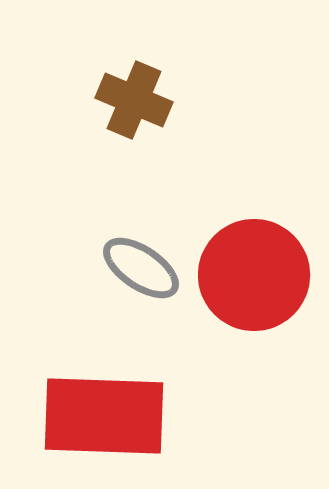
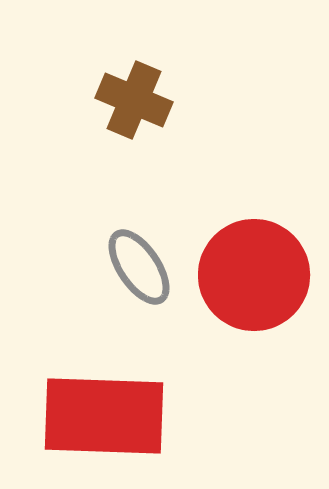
gray ellipse: moved 2 px left, 1 px up; rotated 22 degrees clockwise
